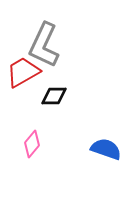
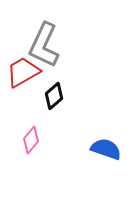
black diamond: rotated 40 degrees counterclockwise
pink diamond: moved 1 px left, 4 px up
